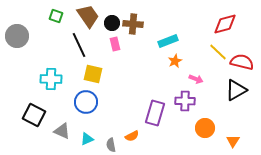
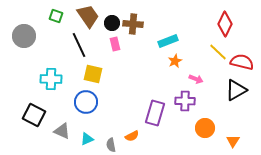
red diamond: rotated 50 degrees counterclockwise
gray circle: moved 7 px right
